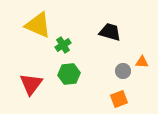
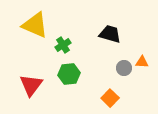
yellow triangle: moved 3 px left
black trapezoid: moved 2 px down
gray circle: moved 1 px right, 3 px up
red triangle: moved 1 px down
orange square: moved 9 px left, 1 px up; rotated 24 degrees counterclockwise
